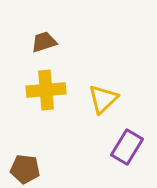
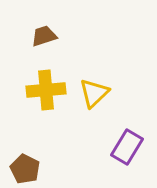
brown trapezoid: moved 6 px up
yellow triangle: moved 9 px left, 6 px up
brown pentagon: rotated 20 degrees clockwise
